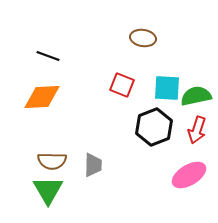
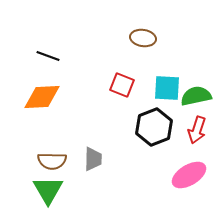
gray trapezoid: moved 6 px up
